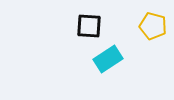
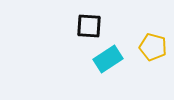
yellow pentagon: moved 21 px down
